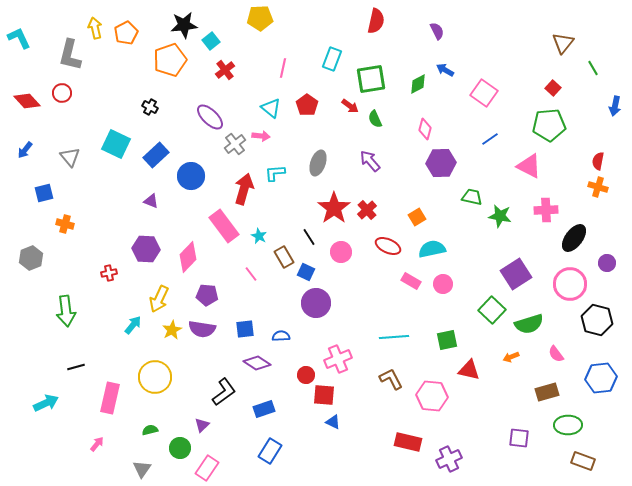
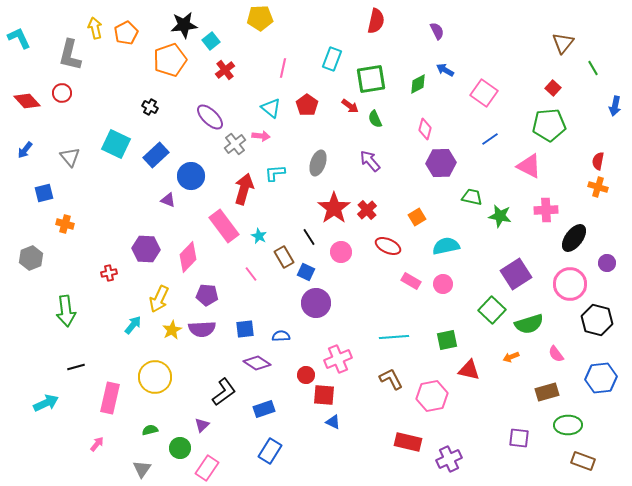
purple triangle at (151, 201): moved 17 px right, 1 px up
cyan semicircle at (432, 249): moved 14 px right, 3 px up
purple semicircle at (202, 329): rotated 12 degrees counterclockwise
pink hexagon at (432, 396): rotated 16 degrees counterclockwise
